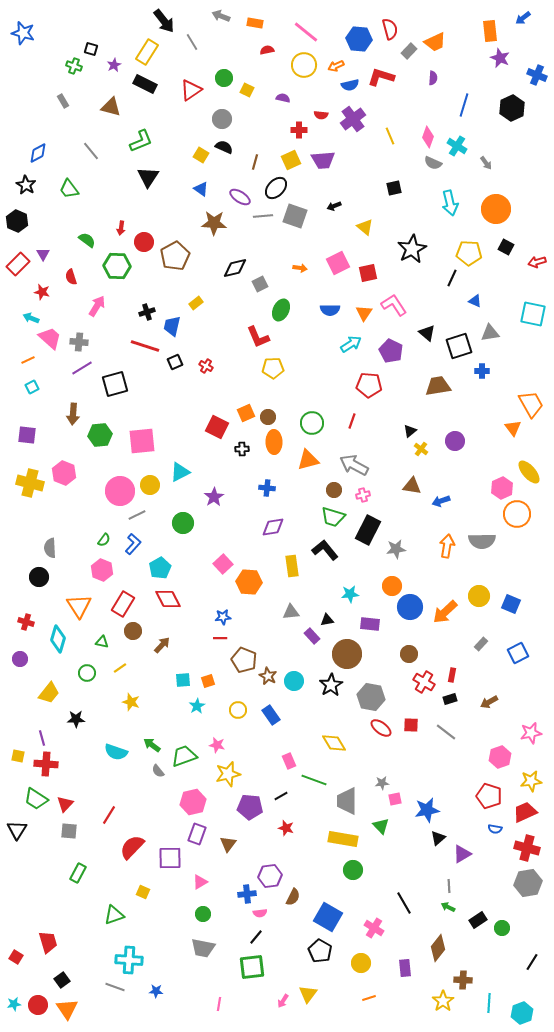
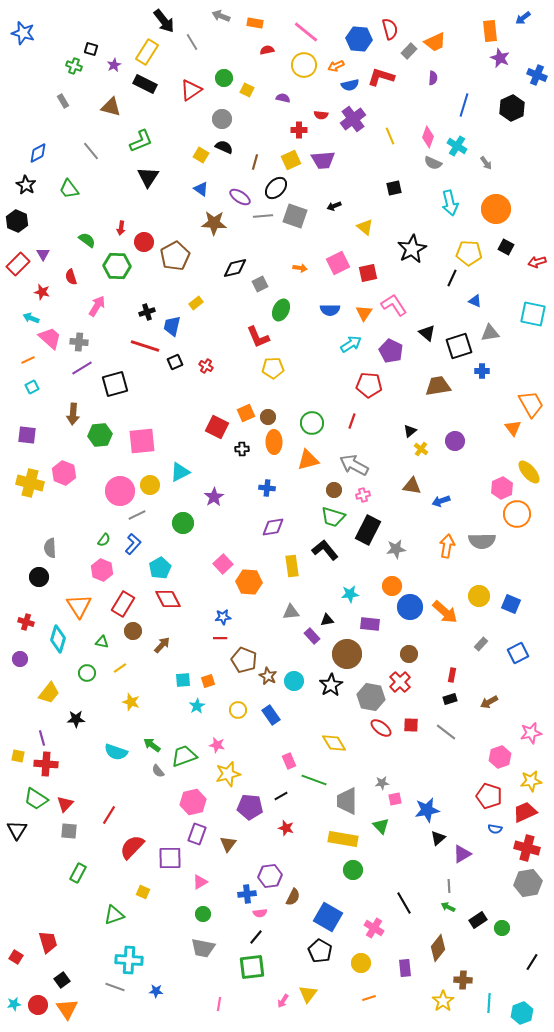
orange arrow at (445, 612): rotated 96 degrees counterclockwise
red cross at (424, 682): moved 24 px left; rotated 15 degrees clockwise
